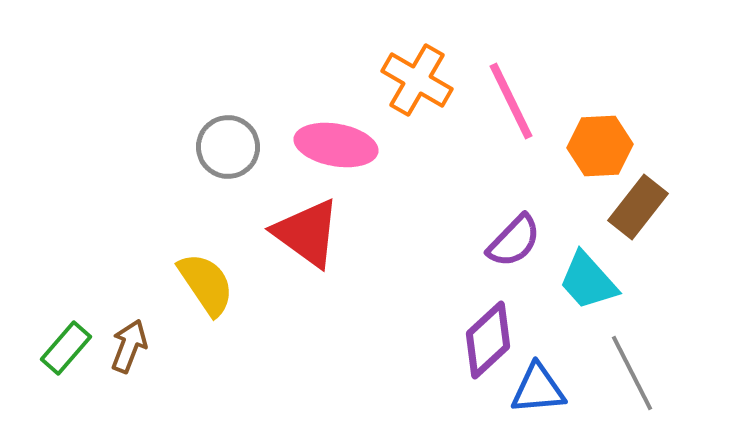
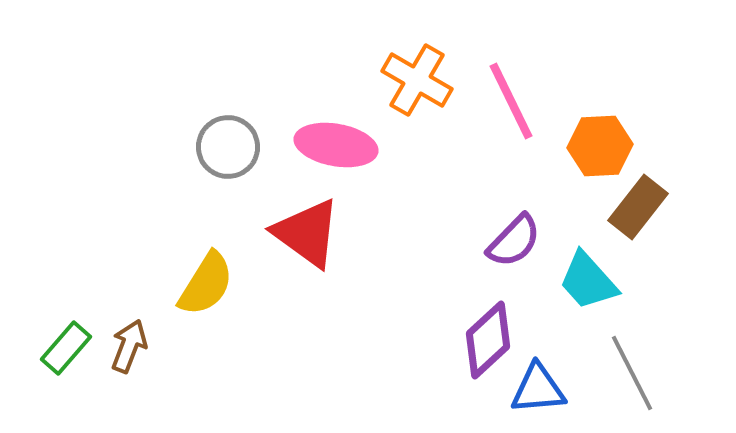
yellow semicircle: rotated 66 degrees clockwise
